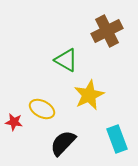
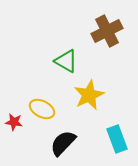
green triangle: moved 1 px down
